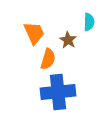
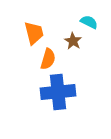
cyan semicircle: rotated 66 degrees counterclockwise
orange trapezoid: rotated 10 degrees clockwise
brown star: moved 5 px right, 1 px down
